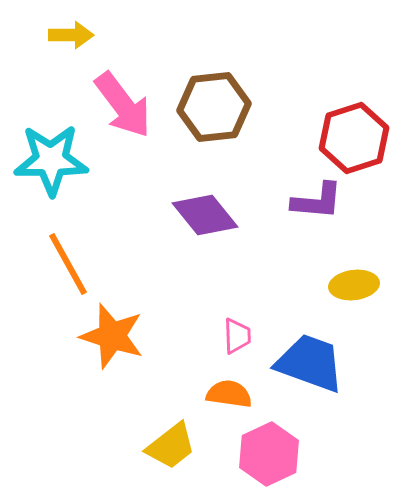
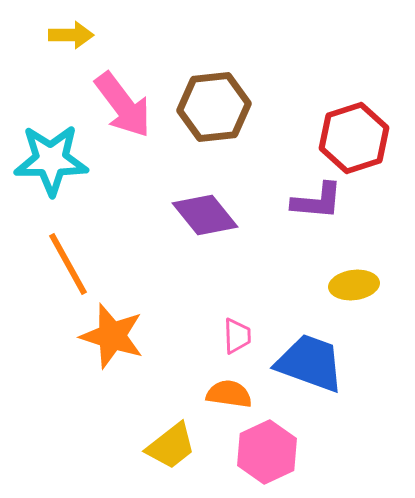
pink hexagon: moved 2 px left, 2 px up
